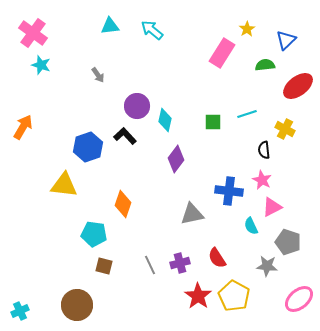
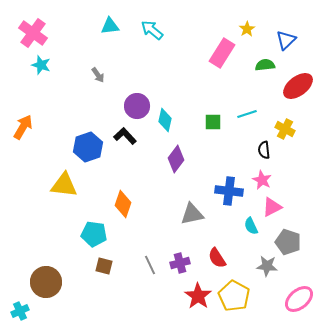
brown circle: moved 31 px left, 23 px up
